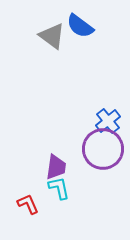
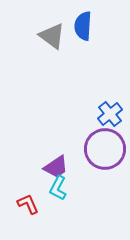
blue semicircle: moved 3 px right; rotated 56 degrees clockwise
blue cross: moved 2 px right, 7 px up
purple circle: moved 2 px right
purple trapezoid: rotated 48 degrees clockwise
cyan L-shape: moved 1 px left; rotated 140 degrees counterclockwise
